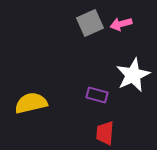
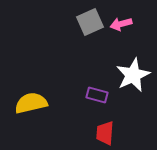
gray square: moved 1 px up
